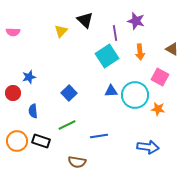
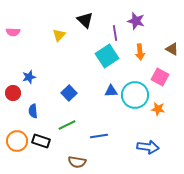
yellow triangle: moved 2 px left, 4 px down
